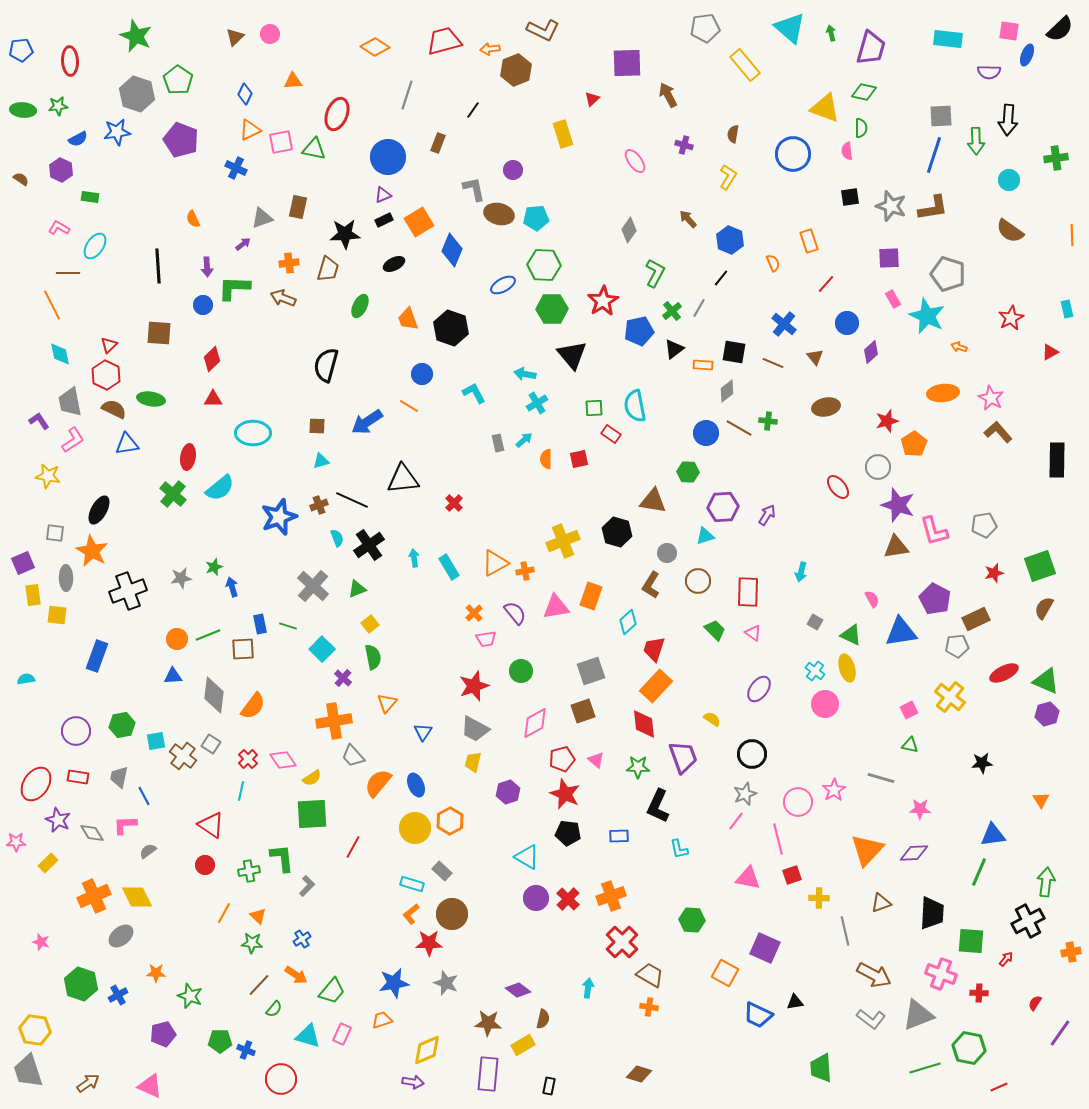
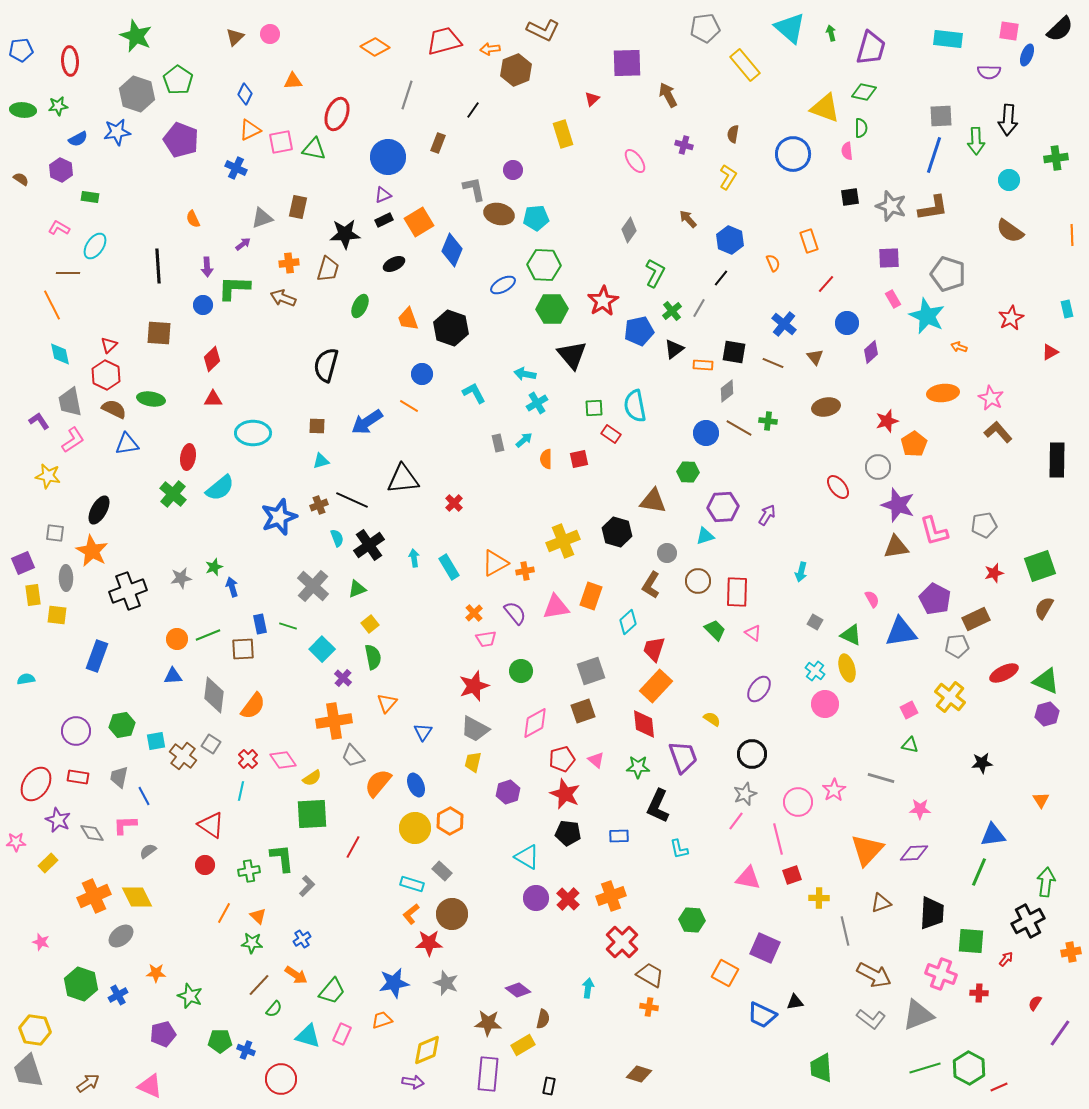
red rectangle at (748, 592): moved 11 px left
blue trapezoid at (758, 1015): moved 4 px right
green hexagon at (969, 1048): moved 20 px down; rotated 16 degrees clockwise
